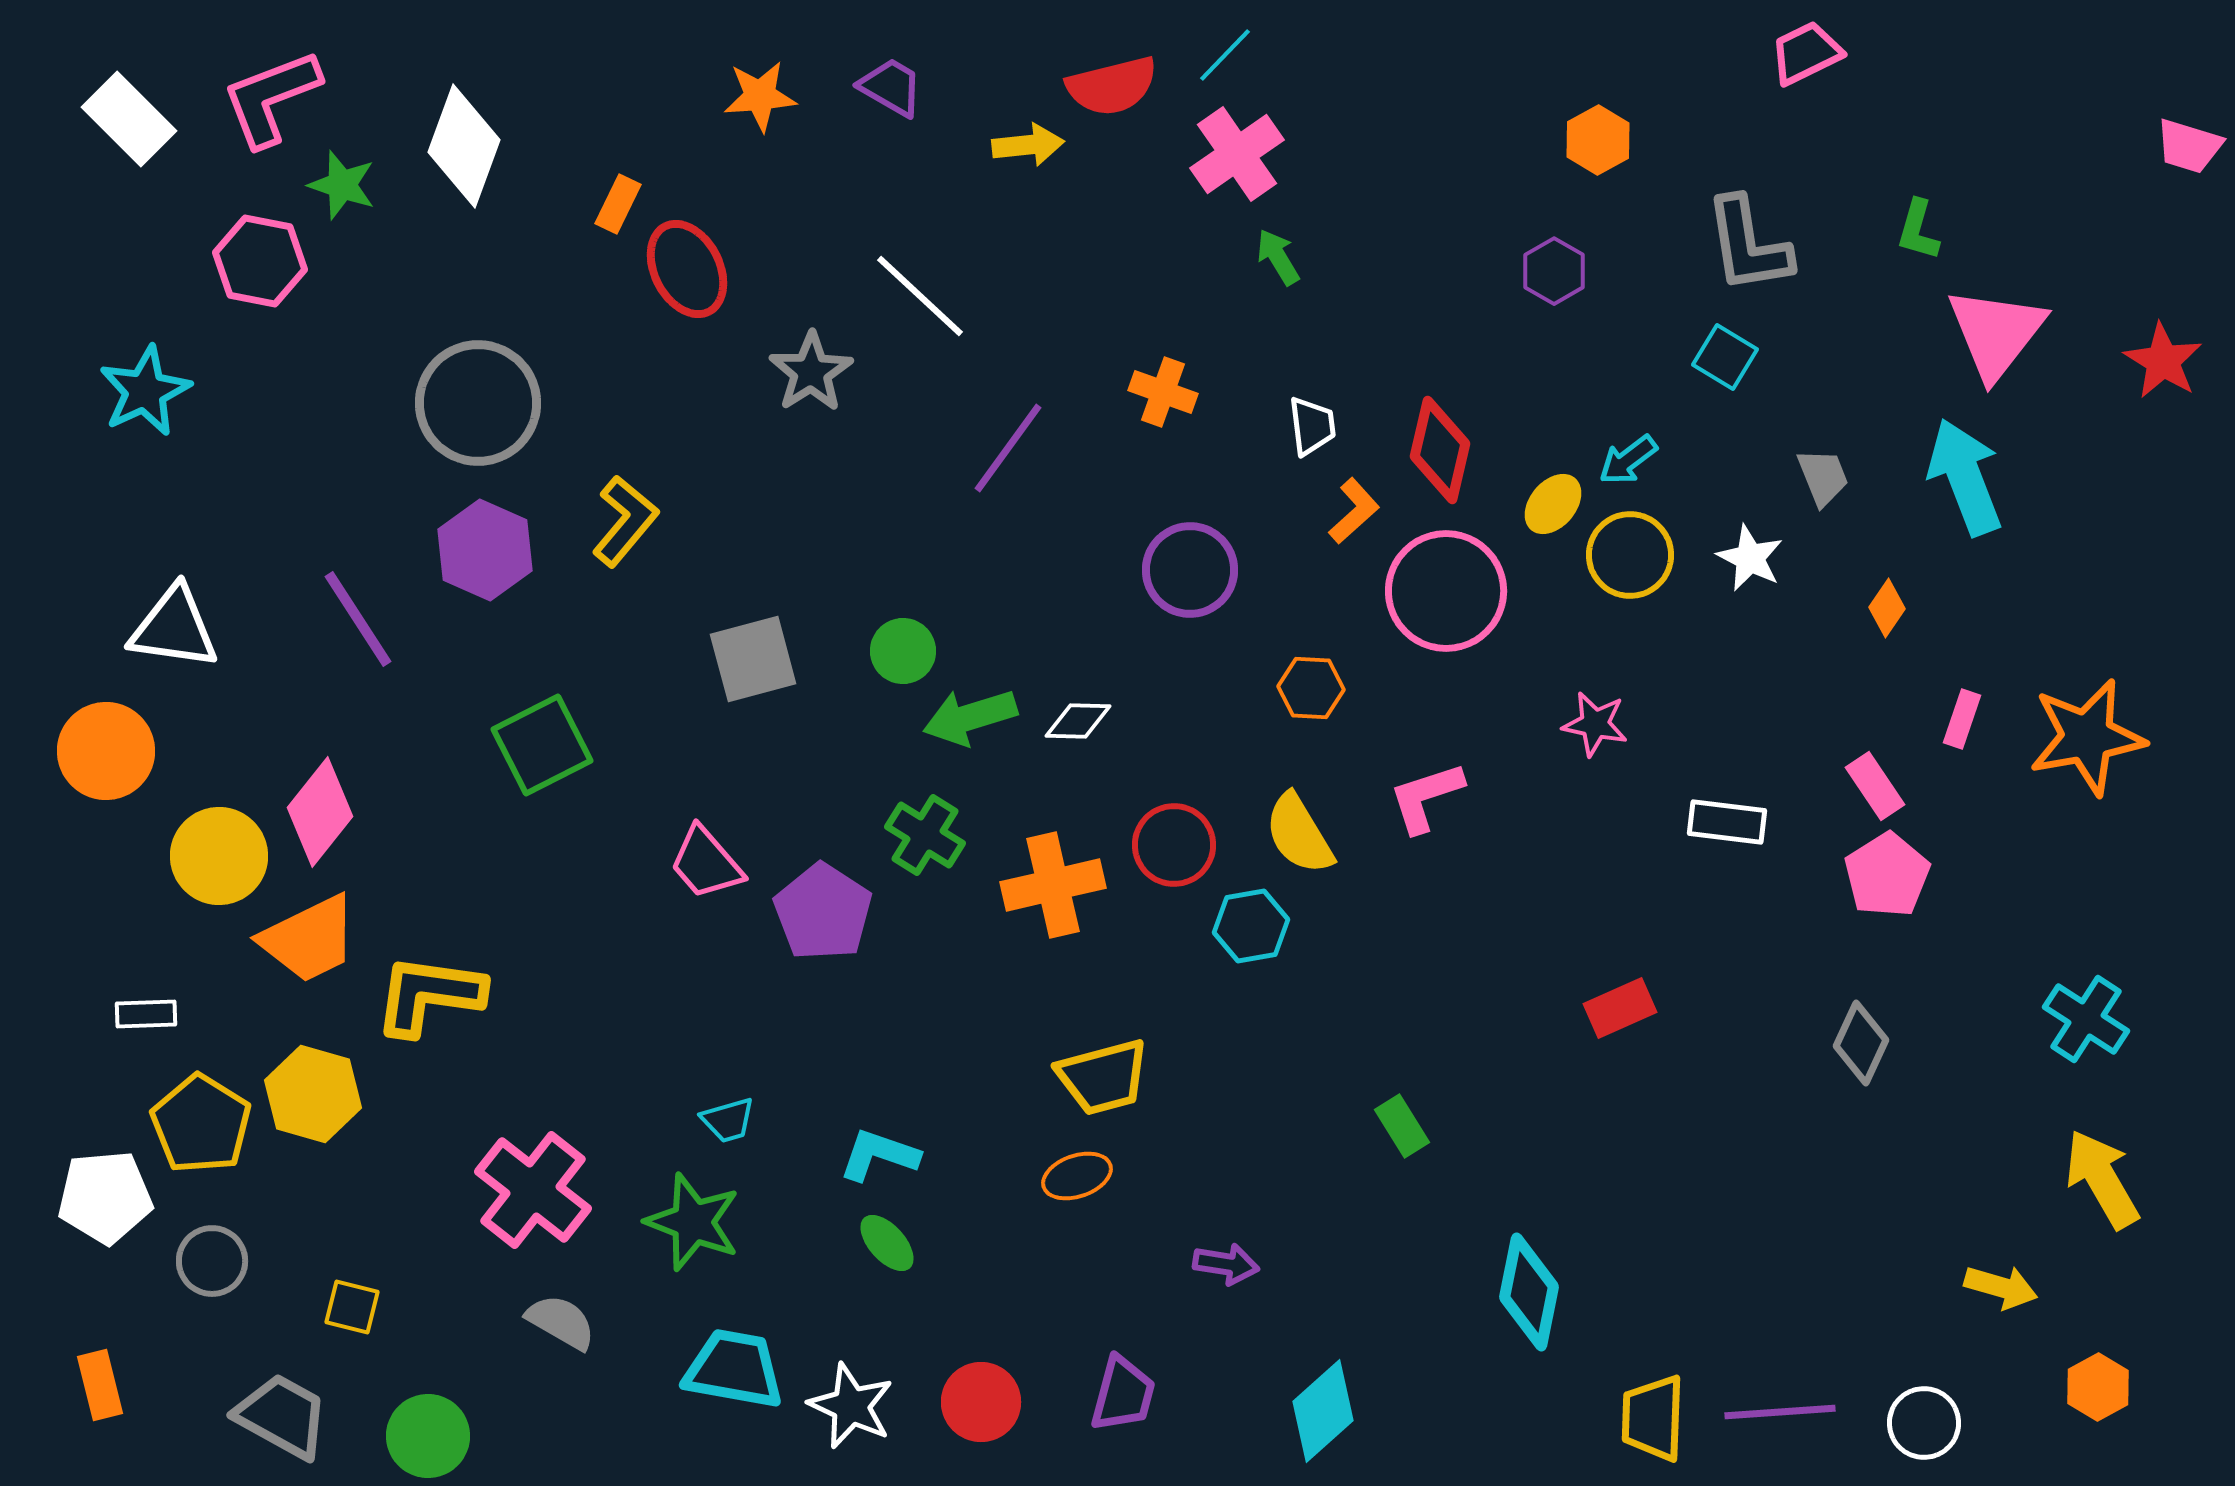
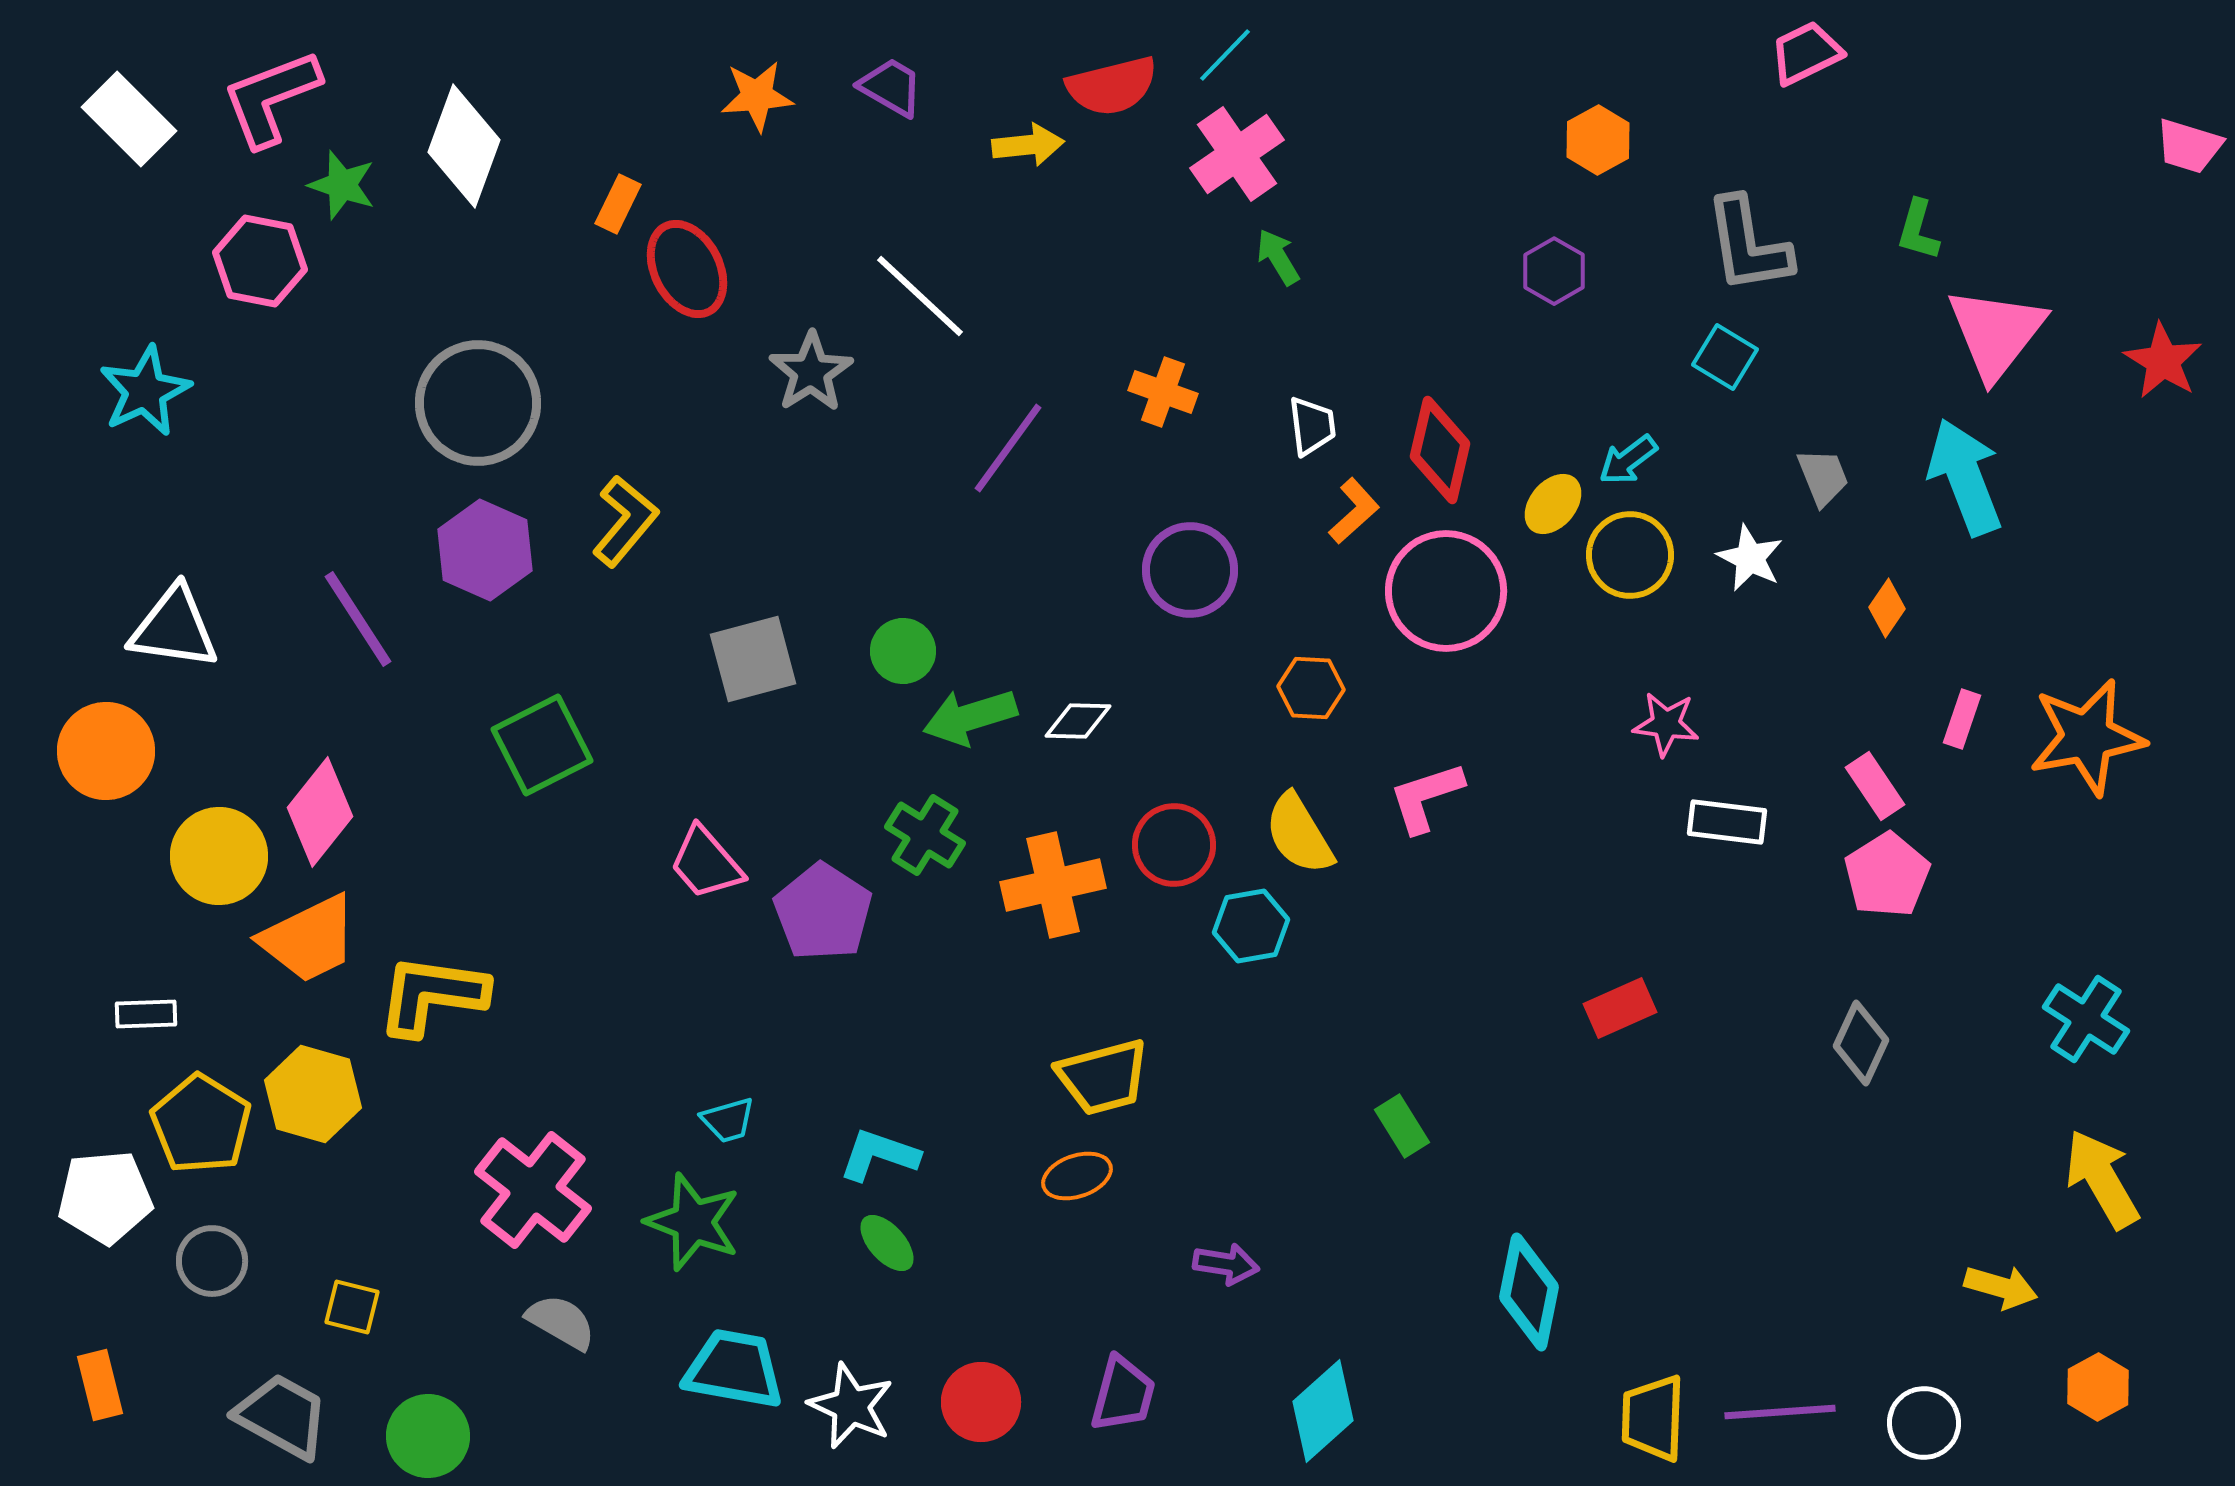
orange star at (760, 96): moved 3 px left
pink star at (1595, 724): moved 71 px right; rotated 4 degrees counterclockwise
yellow L-shape at (429, 995): moved 3 px right
